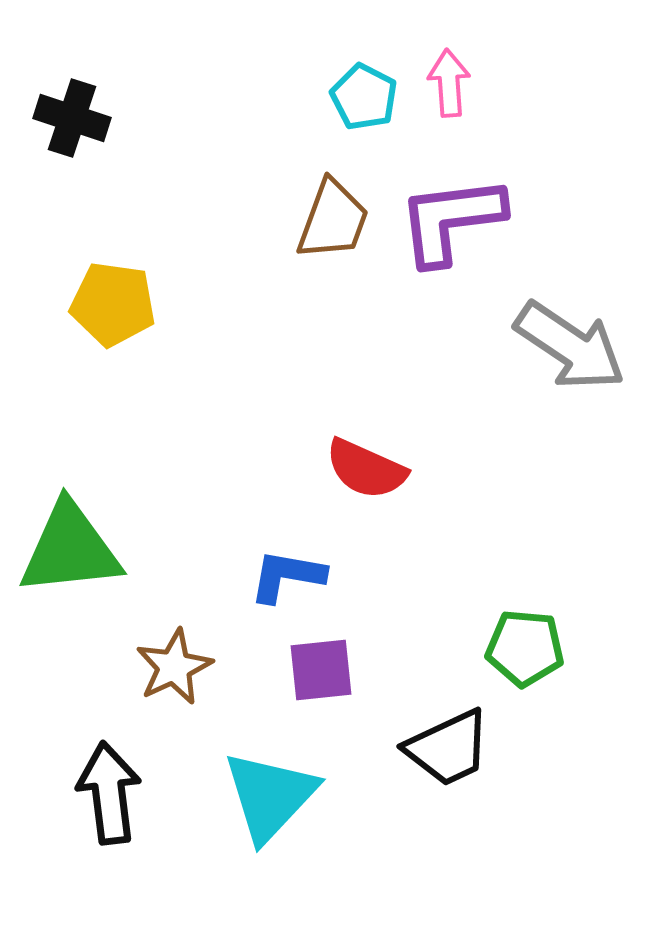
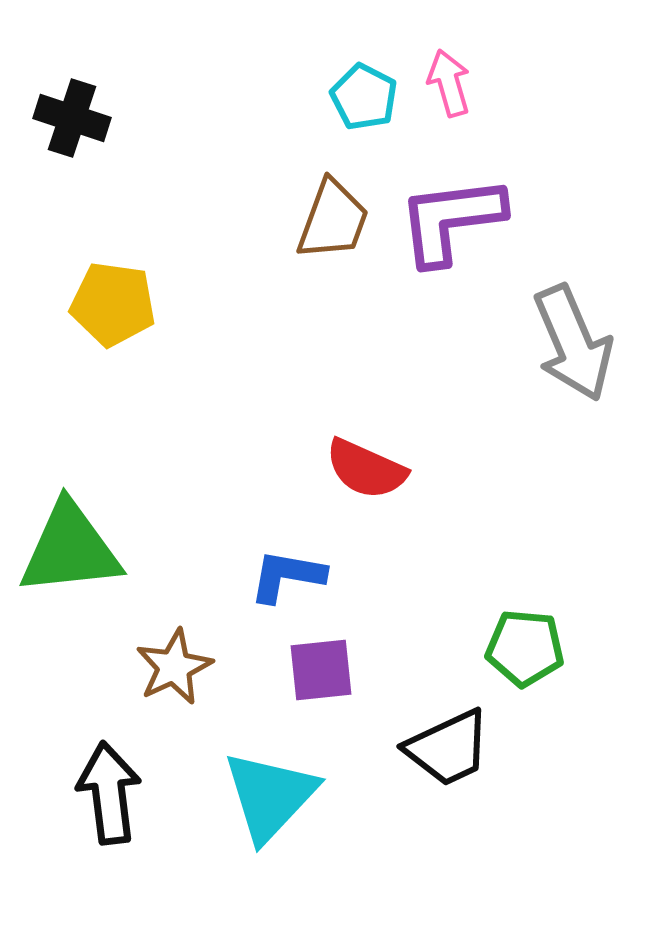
pink arrow: rotated 12 degrees counterclockwise
gray arrow: moved 3 px right, 3 px up; rotated 33 degrees clockwise
